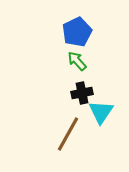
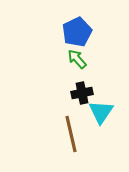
green arrow: moved 2 px up
brown line: moved 3 px right; rotated 42 degrees counterclockwise
